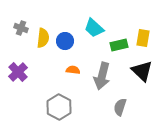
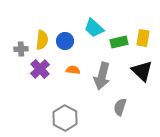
gray cross: moved 21 px down; rotated 24 degrees counterclockwise
yellow semicircle: moved 1 px left, 2 px down
green rectangle: moved 3 px up
purple cross: moved 22 px right, 3 px up
gray hexagon: moved 6 px right, 11 px down
